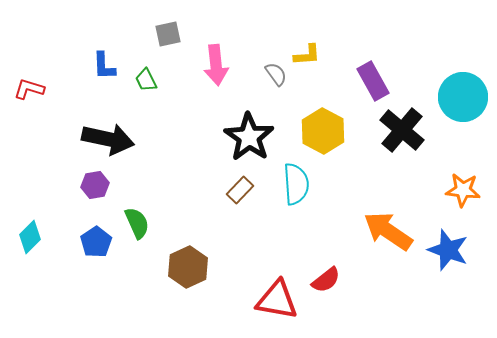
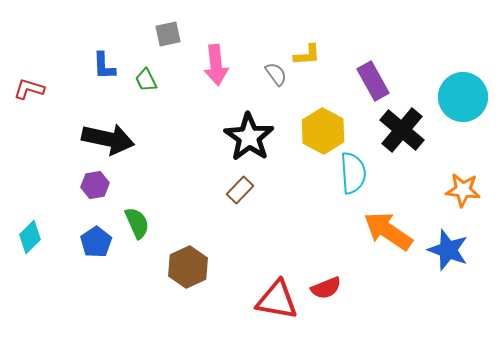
cyan semicircle: moved 57 px right, 11 px up
red semicircle: moved 8 px down; rotated 16 degrees clockwise
